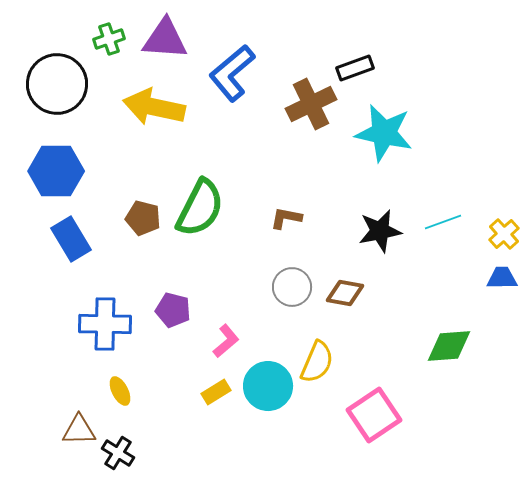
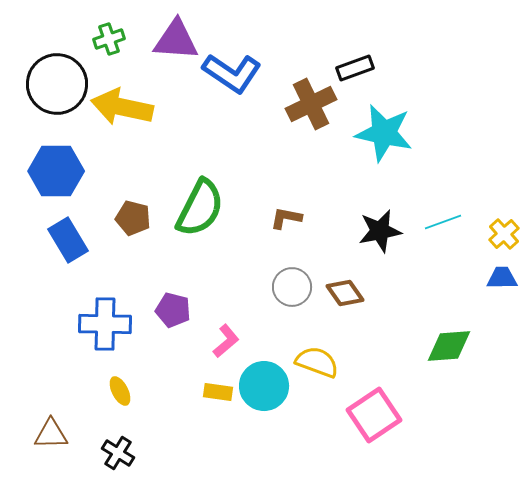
purple triangle: moved 11 px right, 1 px down
blue L-shape: rotated 106 degrees counterclockwise
yellow arrow: moved 32 px left
brown pentagon: moved 10 px left
blue rectangle: moved 3 px left, 1 px down
brown diamond: rotated 45 degrees clockwise
yellow semicircle: rotated 93 degrees counterclockwise
cyan circle: moved 4 px left
yellow rectangle: moved 2 px right; rotated 40 degrees clockwise
brown triangle: moved 28 px left, 4 px down
